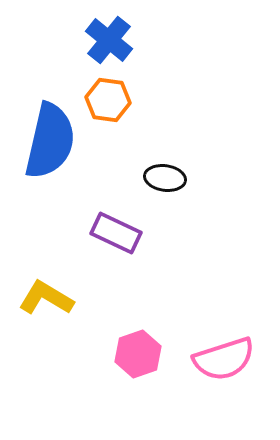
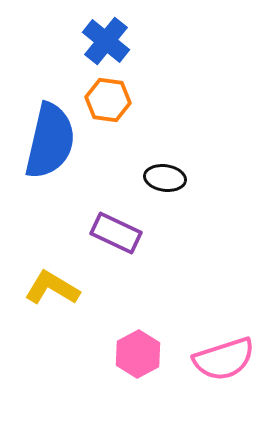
blue cross: moved 3 px left, 1 px down
yellow L-shape: moved 6 px right, 10 px up
pink hexagon: rotated 9 degrees counterclockwise
